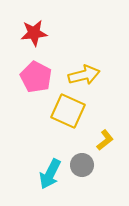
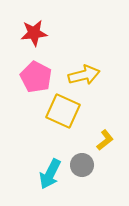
yellow square: moved 5 px left
